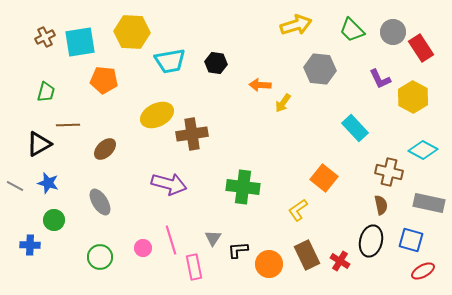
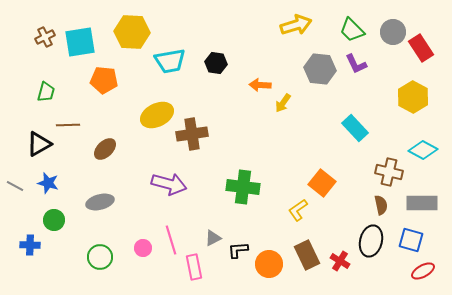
purple L-shape at (380, 79): moved 24 px left, 15 px up
orange square at (324, 178): moved 2 px left, 5 px down
gray ellipse at (100, 202): rotated 72 degrees counterclockwise
gray rectangle at (429, 203): moved 7 px left; rotated 12 degrees counterclockwise
gray triangle at (213, 238): rotated 30 degrees clockwise
